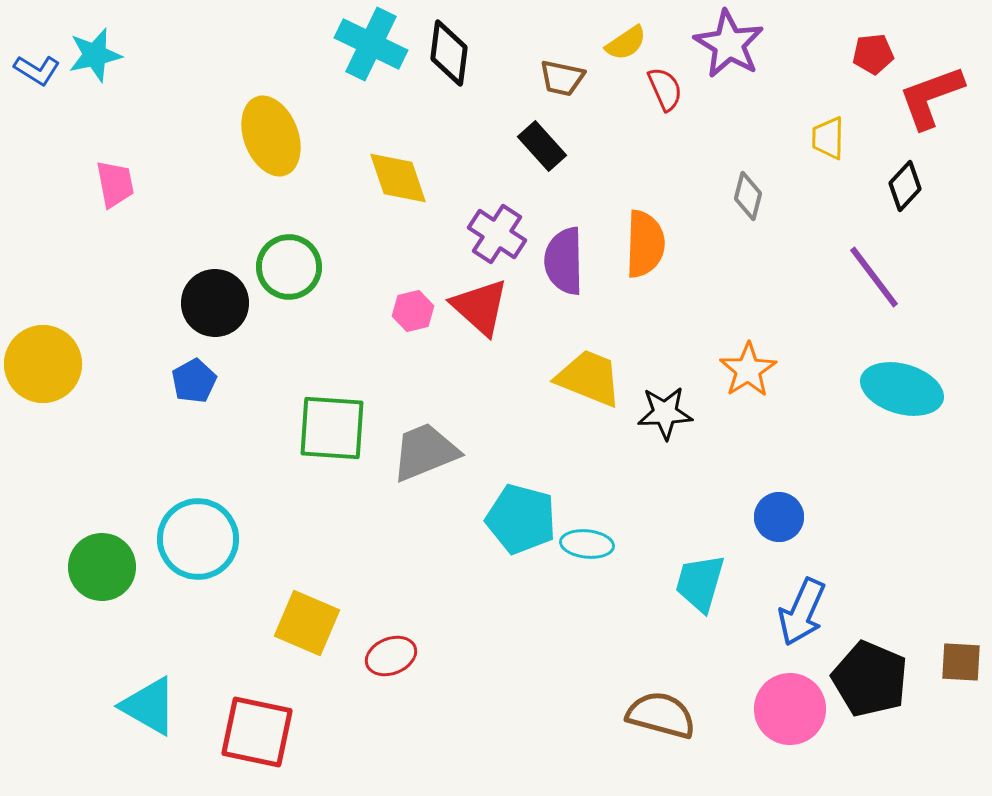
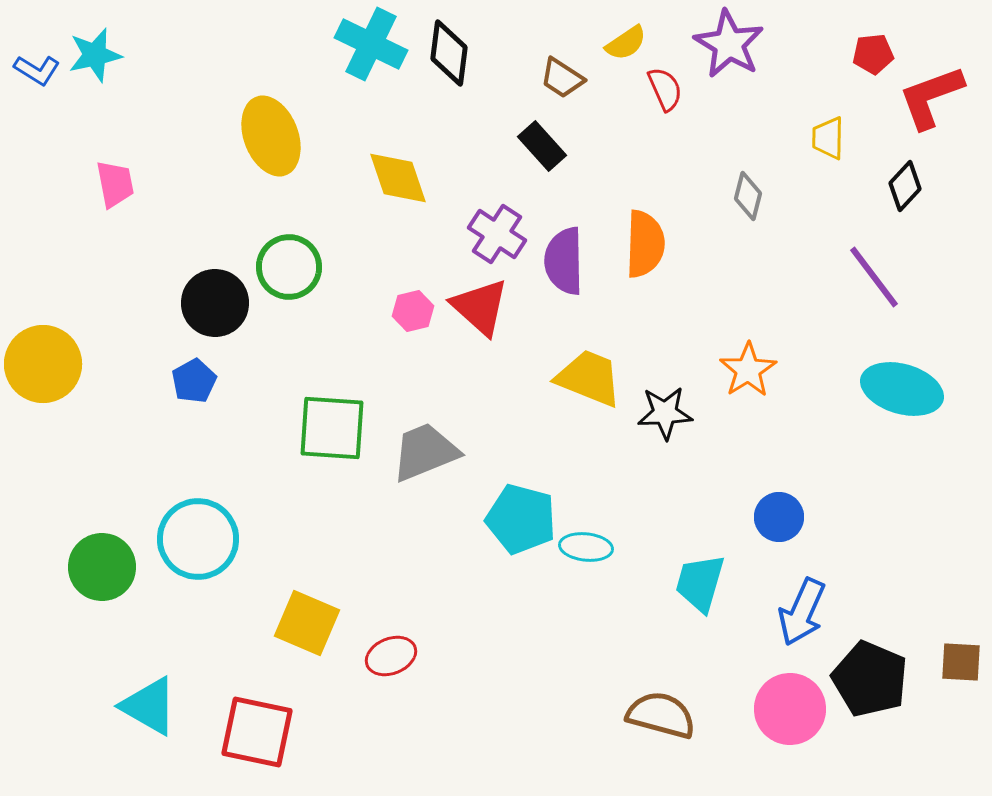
brown trapezoid at (562, 78): rotated 21 degrees clockwise
cyan ellipse at (587, 544): moved 1 px left, 3 px down
